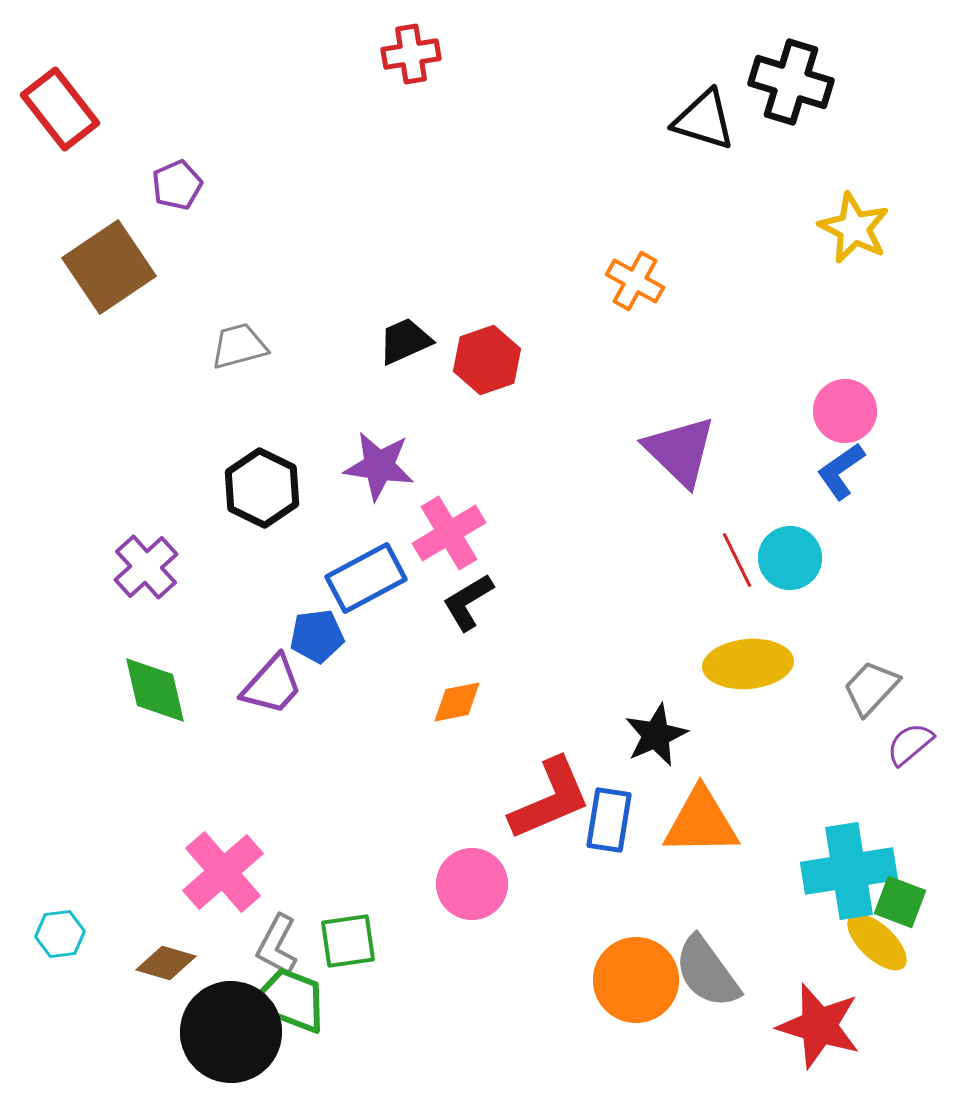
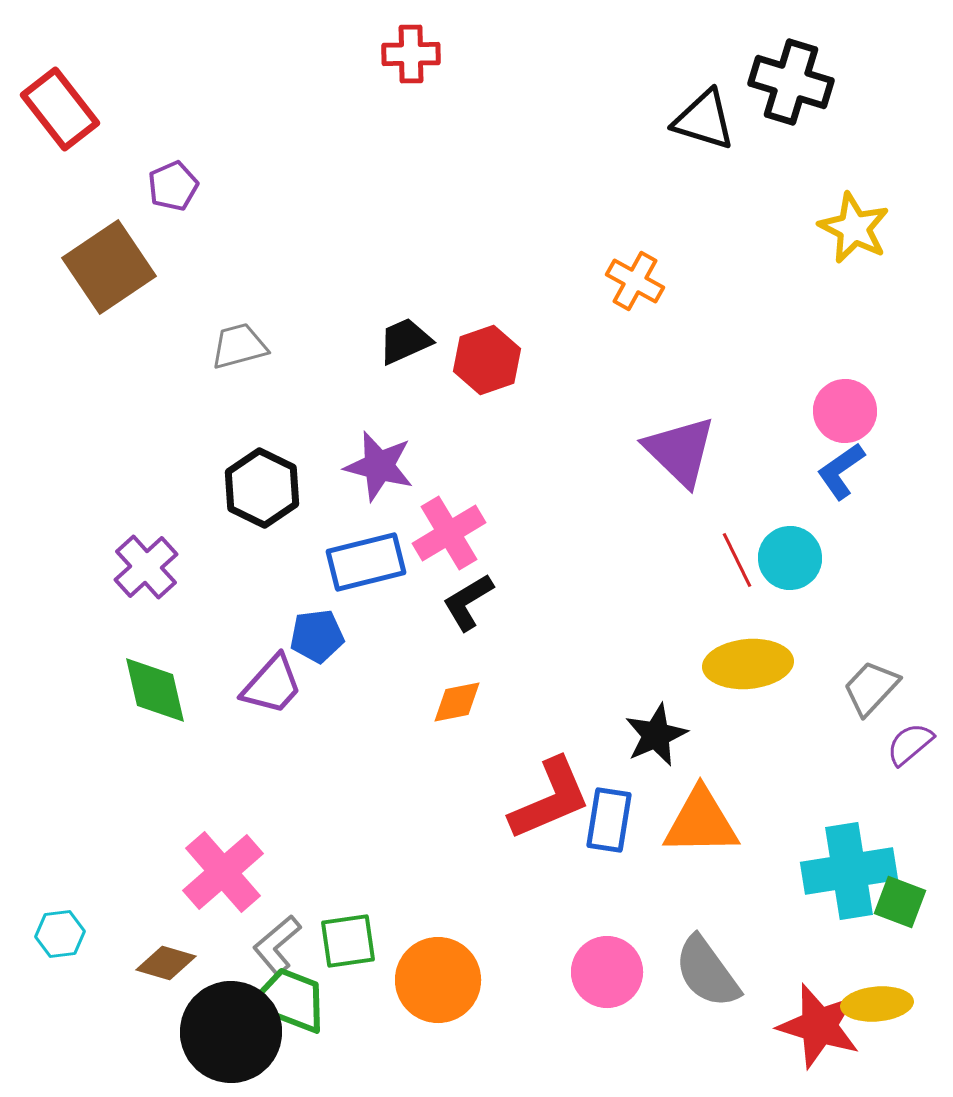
red cross at (411, 54): rotated 8 degrees clockwise
purple pentagon at (177, 185): moved 4 px left, 1 px down
purple star at (379, 466): rotated 6 degrees clockwise
blue rectangle at (366, 578): moved 16 px up; rotated 14 degrees clockwise
pink circle at (472, 884): moved 135 px right, 88 px down
yellow ellipse at (877, 942): moved 62 px down; rotated 48 degrees counterclockwise
gray L-shape at (277, 945): rotated 22 degrees clockwise
orange circle at (636, 980): moved 198 px left
